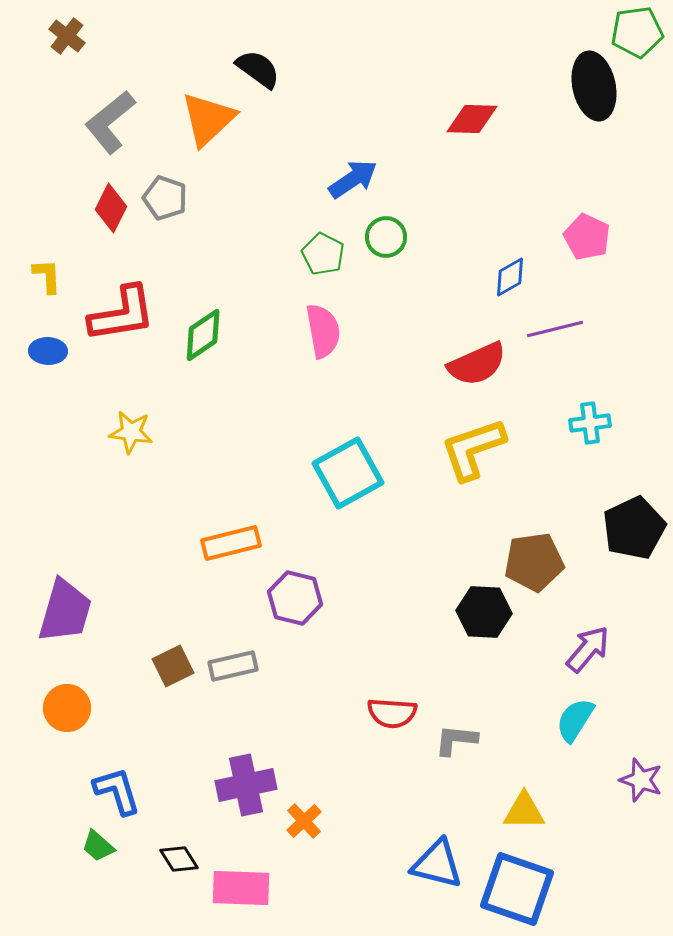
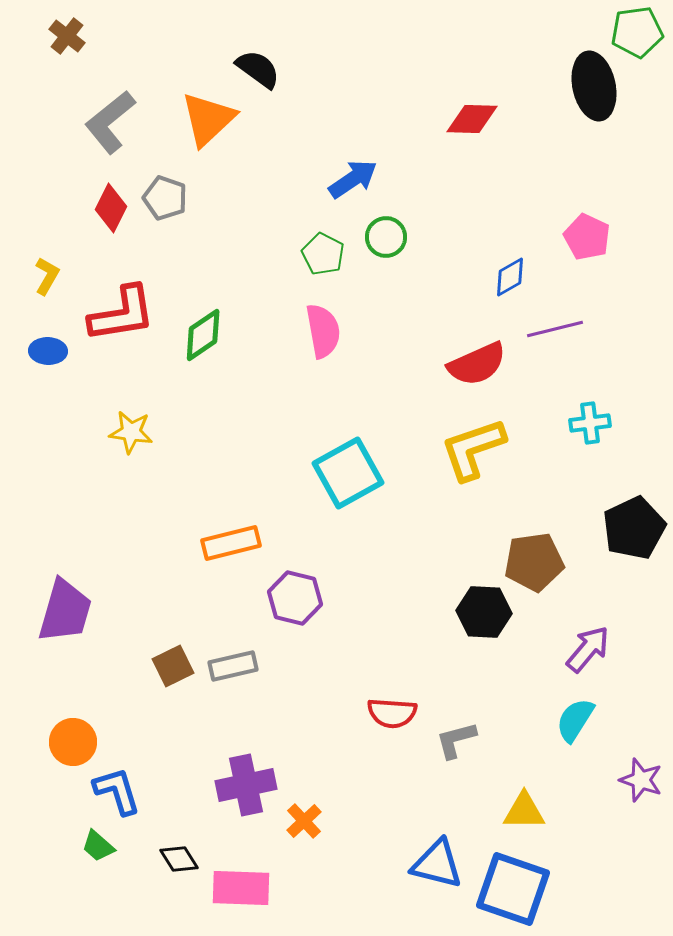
yellow L-shape at (47, 276): rotated 33 degrees clockwise
orange circle at (67, 708): moved 6 px right, 34 px down
gray L-shape at (456, 740): rotated 21 degrees counterclockwise
blue square at (517, 889): moved 4 px left
